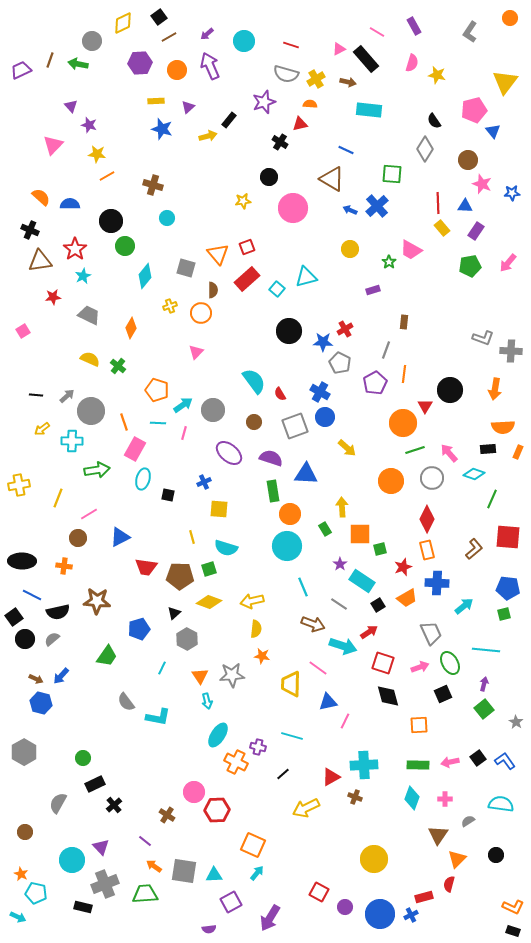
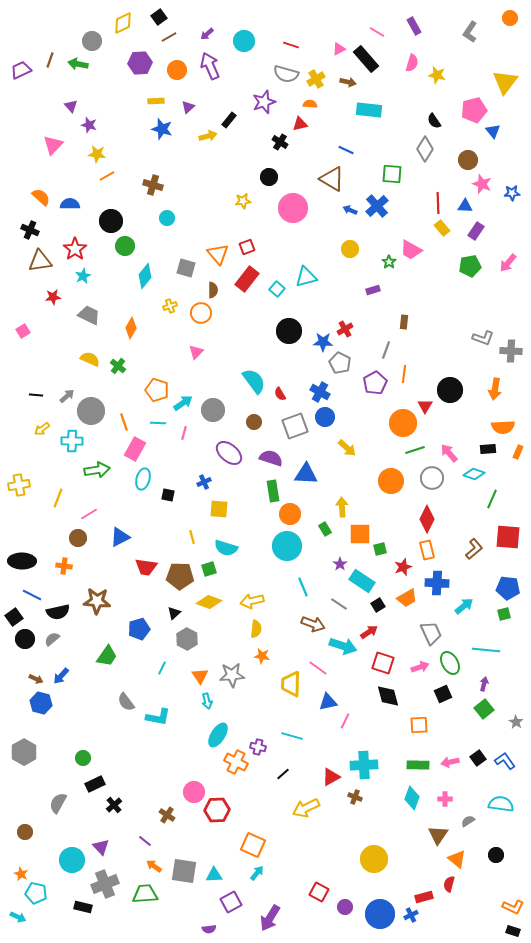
red rectangle at (247, 279): rotated 10 degrees counterclockwise
cyan arrow at (183, 405): moved 2 px up
orange triangle at (457, 859): rotated 36 degrees counterclockwise
